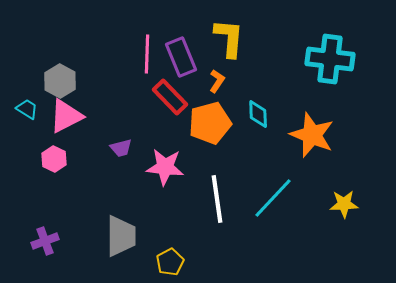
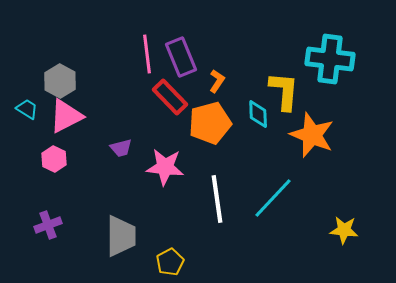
yellow L-shape: moved 55 px right, 53 px down
pink line: rotated 9 degrees counterclockwise
yellow star: moved 26 px down; rotated 8 degrees clockwise
purple cross: moved 3 px right, 16 px up
